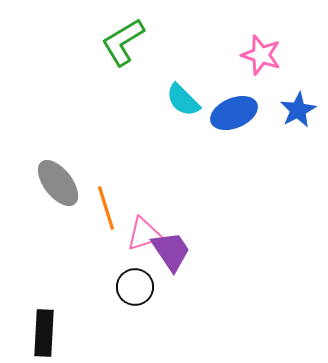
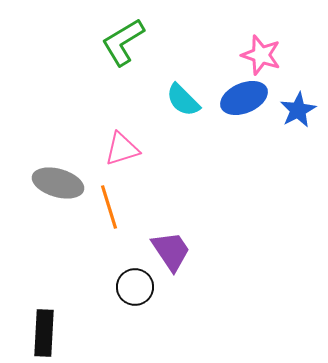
blue ellipse: moved 10 px right, 15 px up
gray ellipse: rotated 36 degrees counterclockwise
orange line: moved 3 px right, 1 px up
pink triangle: moved 22 px left, 85 px up
